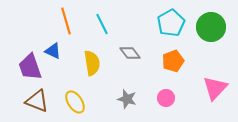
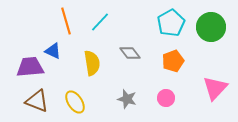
cyan line: moved 2 px left, 2 px up; rotated 70 degrees clockwise
purple trapezoid: rotated 104 degrees clockwise
